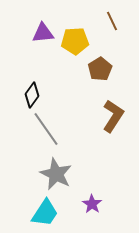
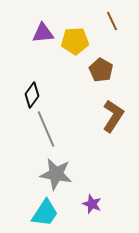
brown pentagon: moved 1 px right, 1 px down; rotated 10 degrees counterclockwise
gray line: rotated 12 degrees clockwise
gray star: rotated 16 degrees counterclockwise
purple star: rotated 12 degrees counterclockwise
